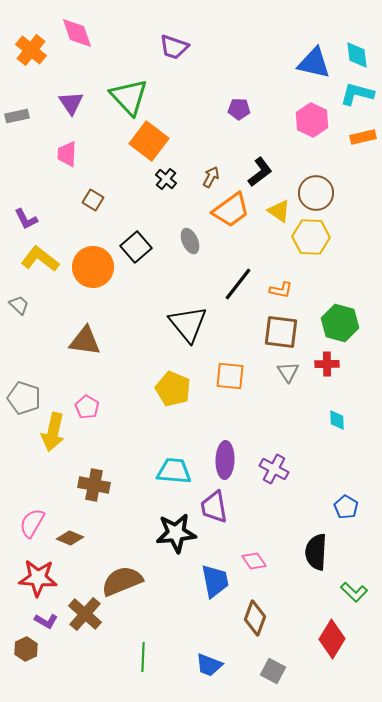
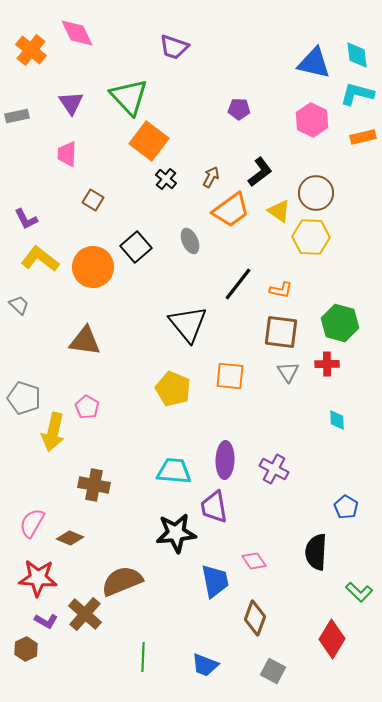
pink diamond at (77, 33): rotated 6 degrees counterclockwise
green L-shape at (354, 592): moved 5 px right
blue trapezoid at (209, 665): moved 4 px left
